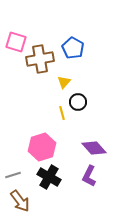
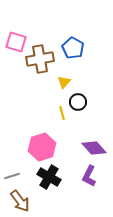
gray line: moved 1 px left, 1 px down
